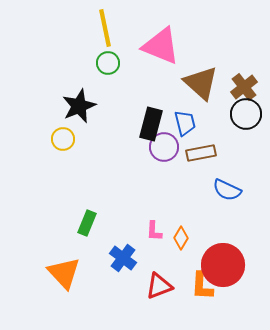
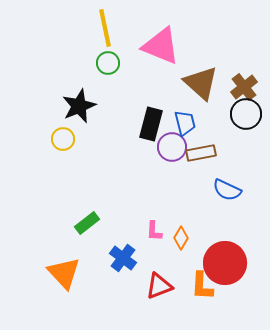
purple circle: moved 8 px right
green rectangle: rotated 30 degrees clockwise
red circle: moved 2 px right, 2 px up
